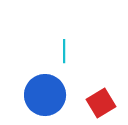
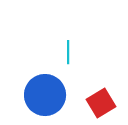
cyan line: moved 4 px right, 1 px down
